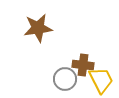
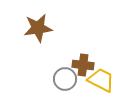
yellow trapezoid: rotated 36 degrees counterclockwise
